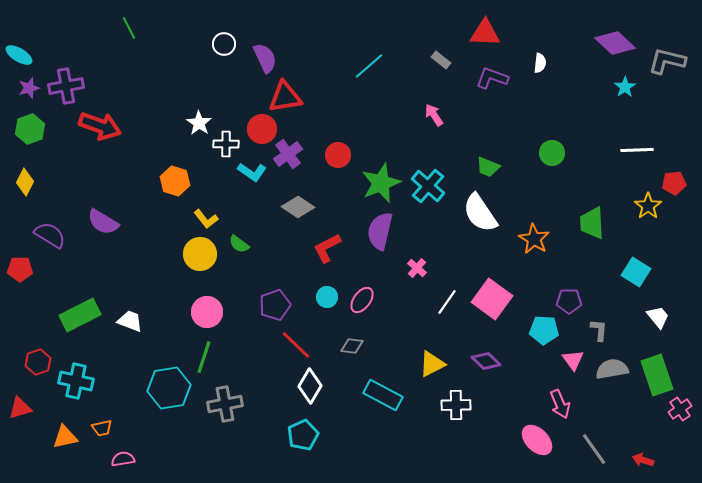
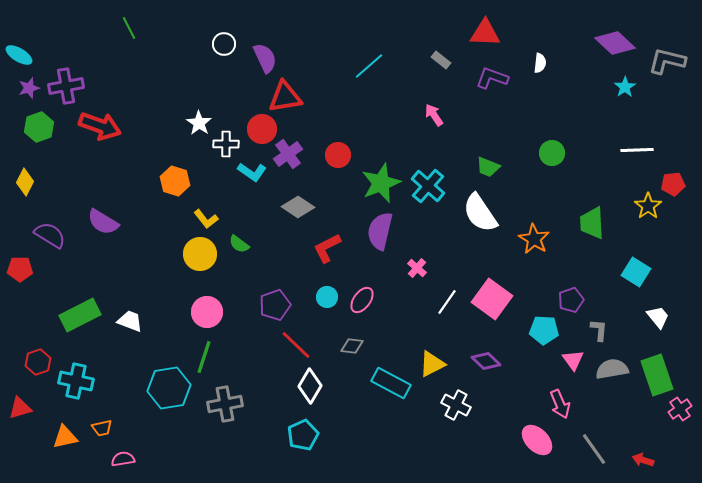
green hexagon at (30, 129): moved 9 px right, 2 px up
red pentagon at (674, 183): moved 1 px left, 1 px down
purple pentagon at (569, 301): moved 2 px right, 1 px up; rotated 20 degrees counterclockwise
cyan rectangle at (383, 395): moved 8 px right, 12 px up
white cross at (456, 405): rotated 28 degrees clockwise
